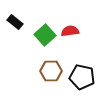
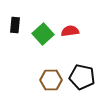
black rectangle: moved 3 px down; rotated 56 degrees clockwise
green square: moved 2 px left, 1 px up
brown hexagon: moved 9 px down
